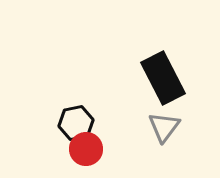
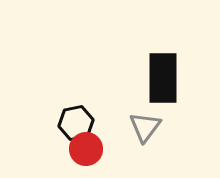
black rectangle: rotated 27 degrees clockwise
gray triangle: moved 19 px left
